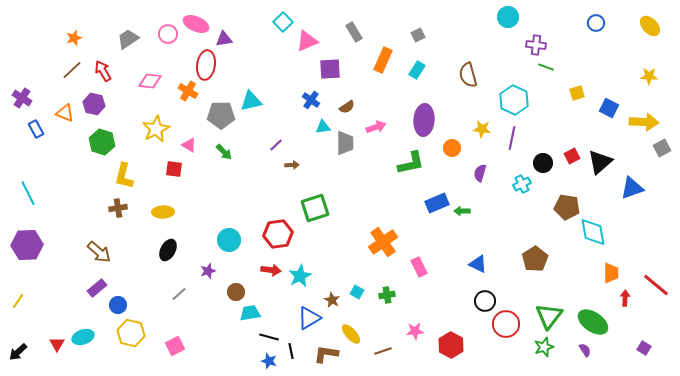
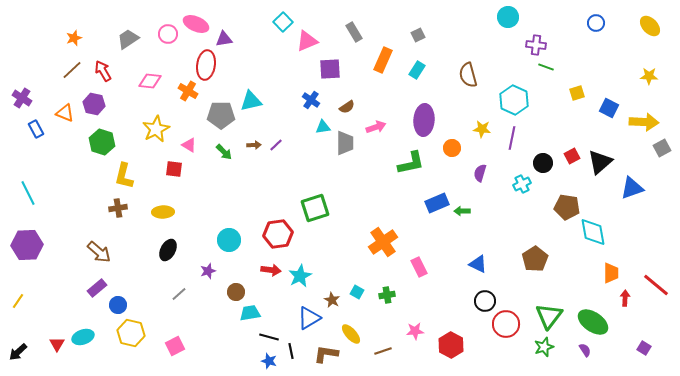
brown arrow at (292, 165): moved 38 px left, 20 px up
